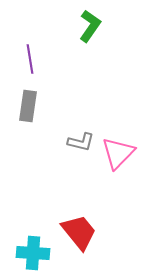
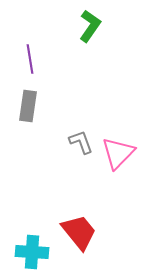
gray L-shape: rotated 124 degrees counterclockwise
cyan cross: moved 1 px left, 1 px up
